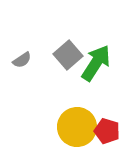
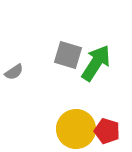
gray square: rotated 32 degrees counterclockwise
gray semicircle: moved 8 px left, 12 px down
yellow circle: moved 1 px left, 2 px down
